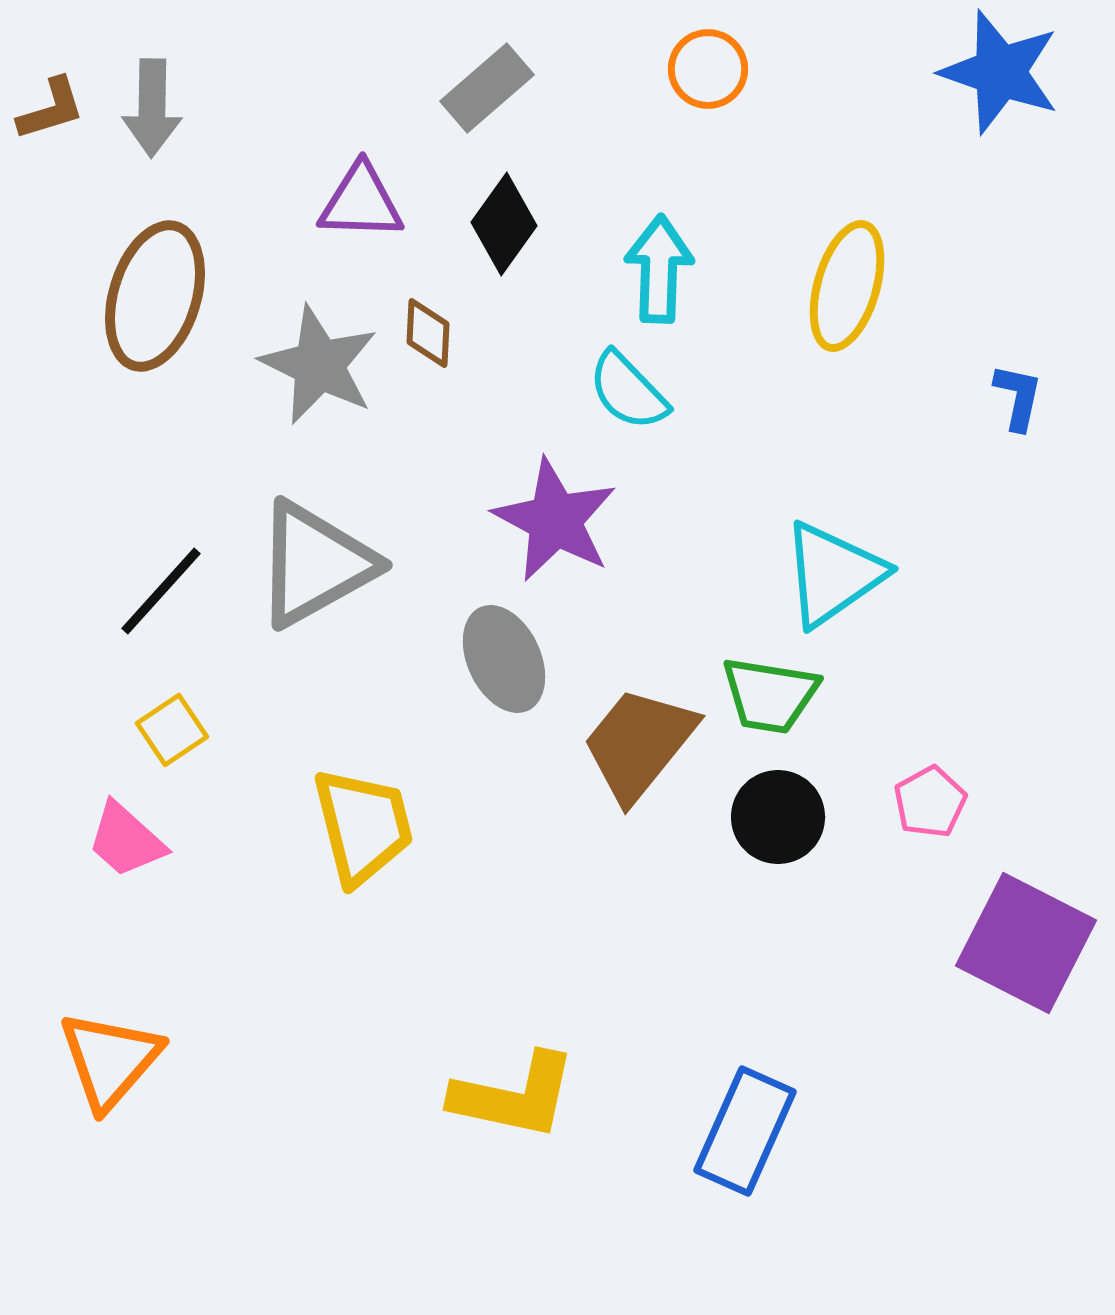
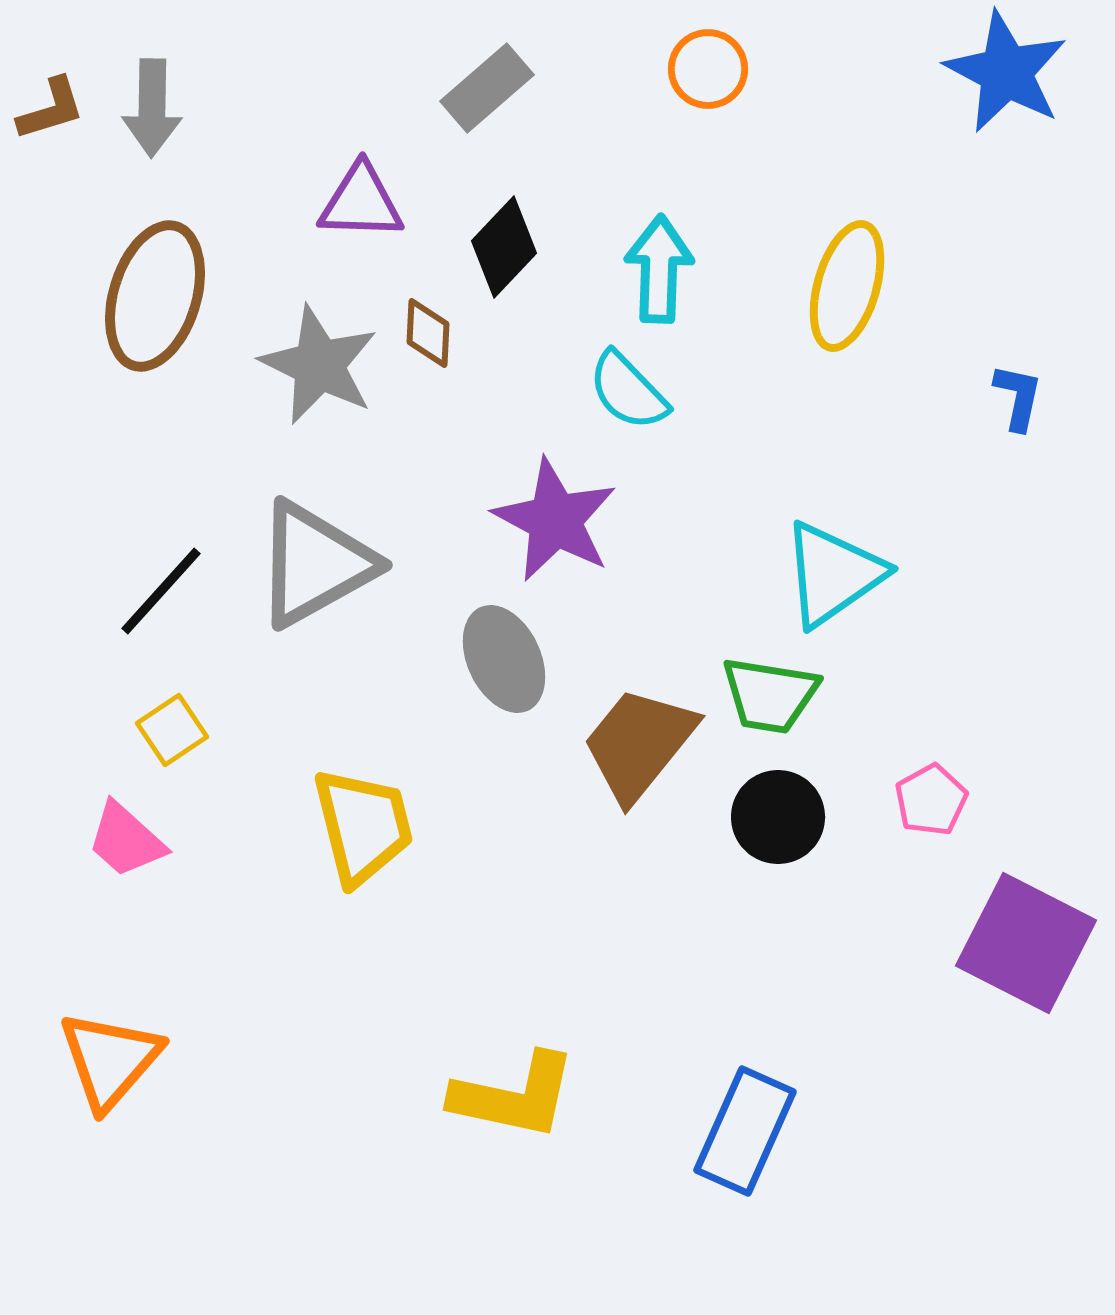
blue star: moved 6 px right; rotated 9 degrees clockwise
black diamond: moved 23 px down; rotated 8 degrees clockwise
pink pentagon: moved 1 px right, 2 px up
